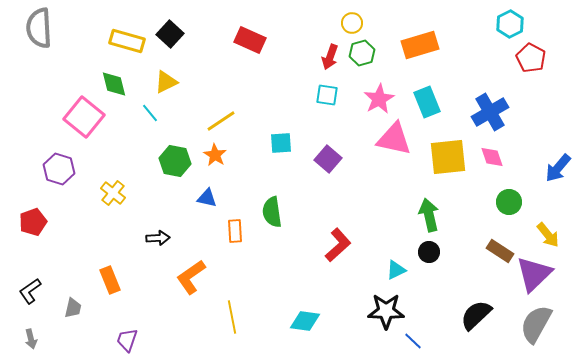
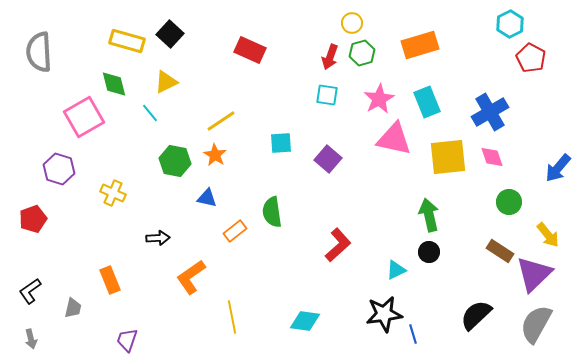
gray semicircle at (39, 28): moved 24 px down
red rectangle at (250, 40): moved 10 px down
pink square at (84, 117): rotated 21 degrees clockwise
yellow cross at (113, 193): rotated 15 degrees counterclockwise
red pentagon at (33, 222): moved 3 px up
orange rectangle at (235, 231): rotated 55 degrees clockwise
black star at (386, 311): moved 2 px left, 3 px down; rotated 9 degrees counterclockwise
blue line at (413, 341): moved 7 px up; rotated 30 degrees clockwise
